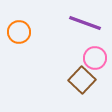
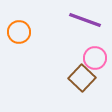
purple line: moved 3 px up
brown square: moved 2 px up
